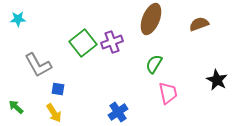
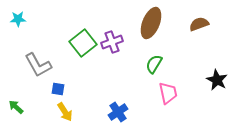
brown ellipse: moved 4 px down
yellow arrow: moved 11 px right, 1 px up
